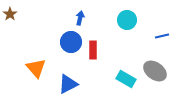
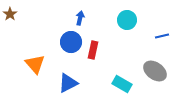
red rectangle: rotated 12 degrees clockwise
orange triangle: moved 1 px left, 4 px up
cyan rectangle: moved 4 px left, 5 px down
blue triangle: moved 1 px up
